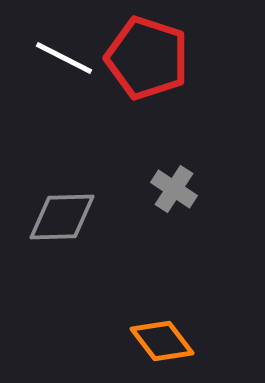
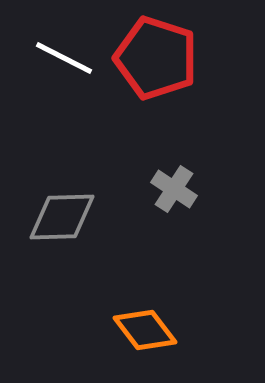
red pentagon: moved 9 px right
orange diamond: moved 17 px left, 11 px up
